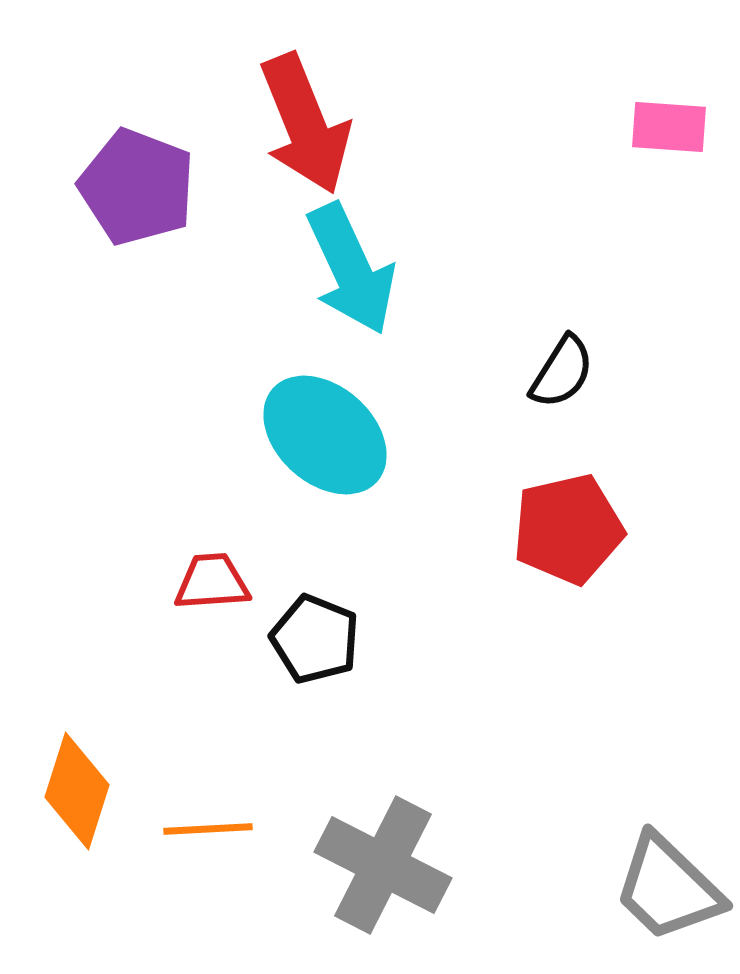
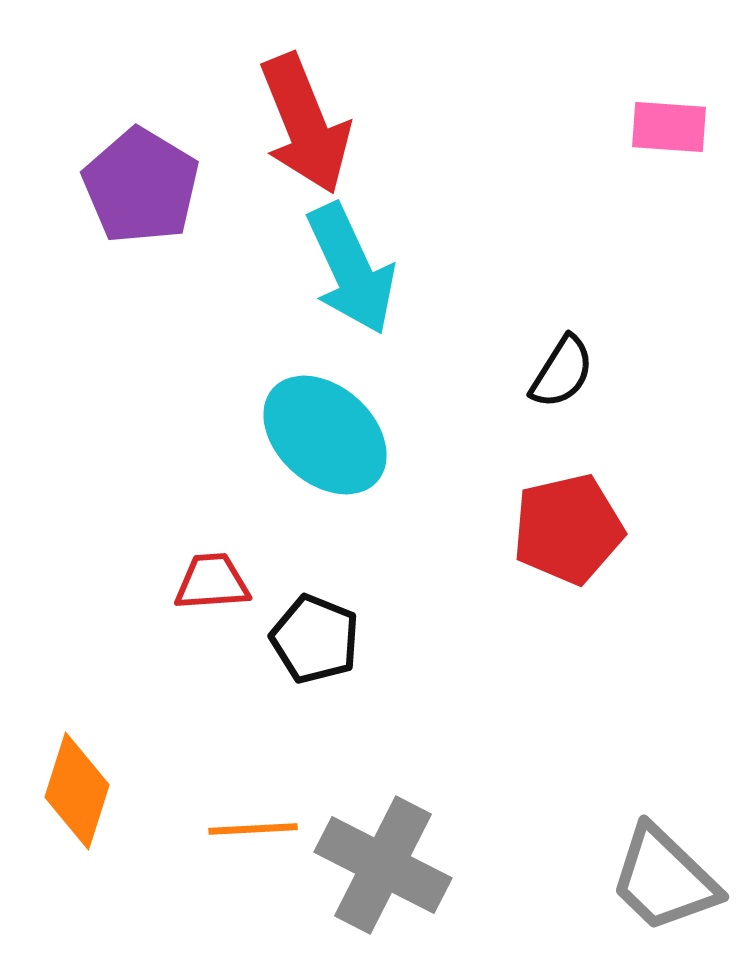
purple pentagon: moved 4 px right, 1 px up; rotated 10 degrees clockwise
orange line: moved 45 px right
gray trapezoid: moved 4 px left, 9 px up
